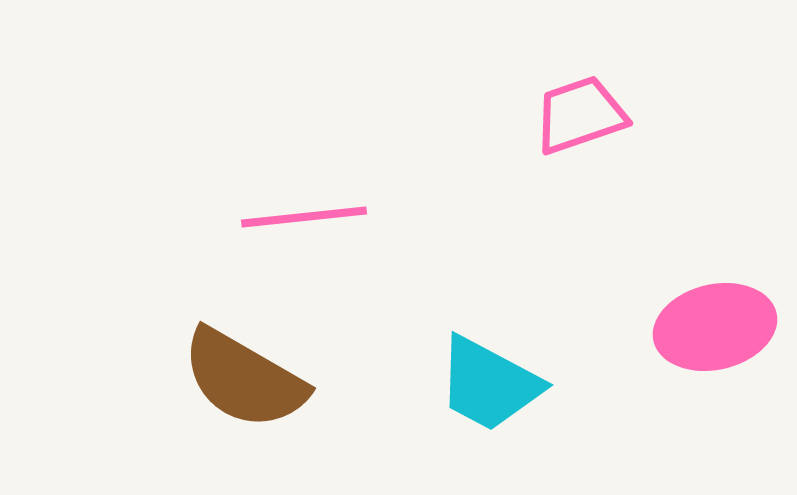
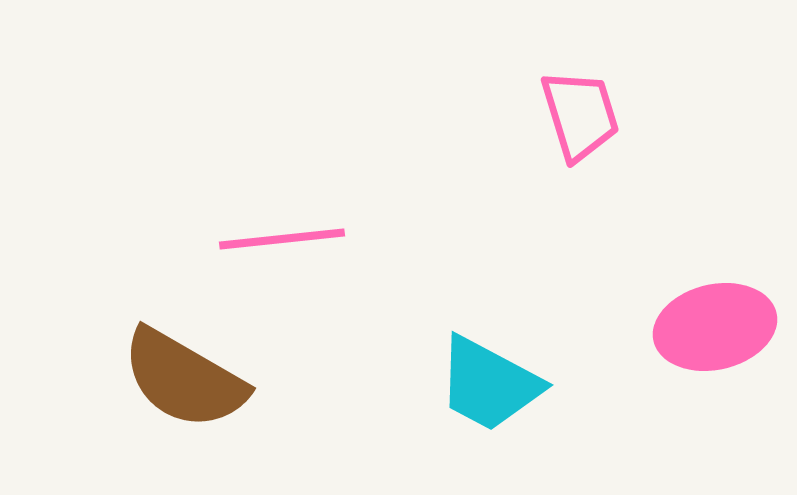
pink trapezoid: rotated 92 degrees clockwise
pink line: moved 22 px left, 22 px down
brown semicircle: moved 60 px left
